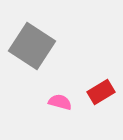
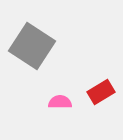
pink semicircle: rotated 15 degrees counterclockwise
